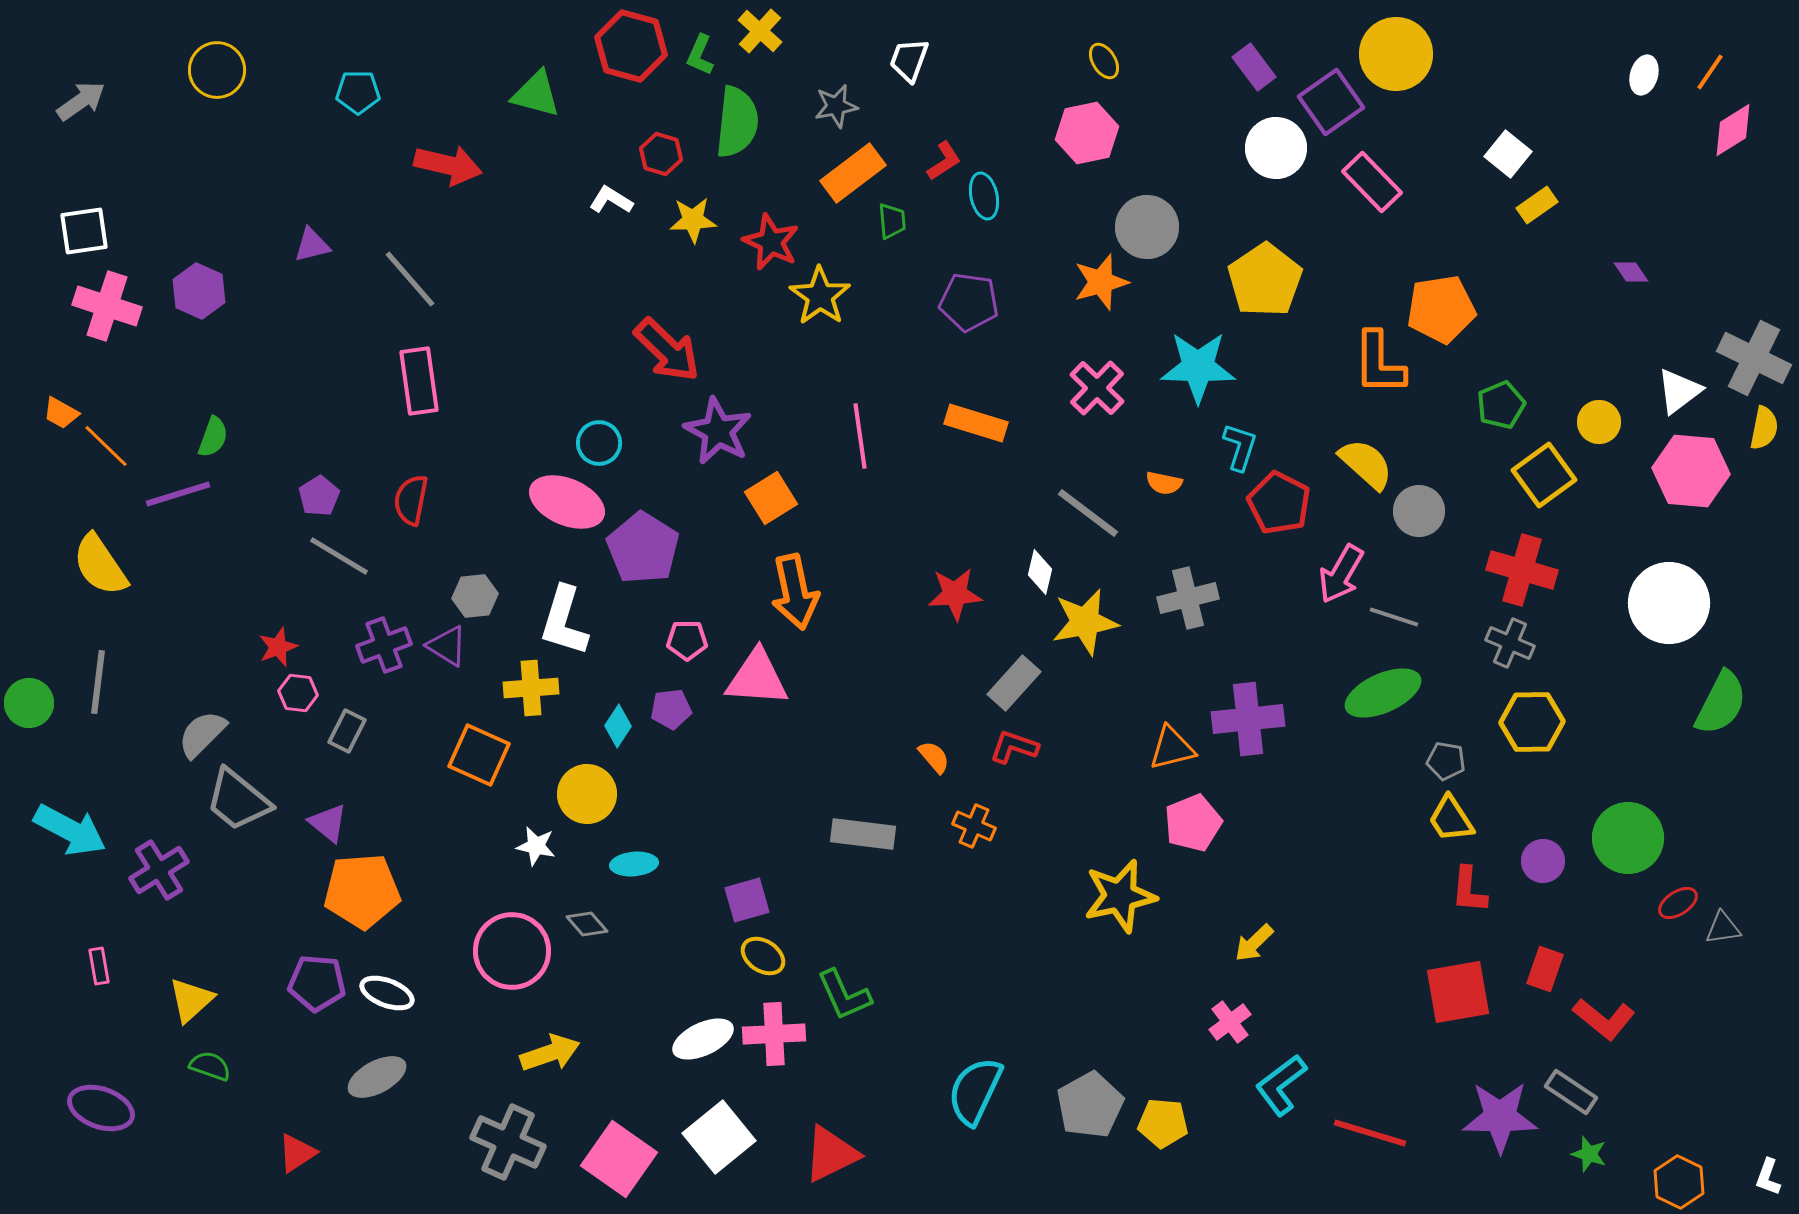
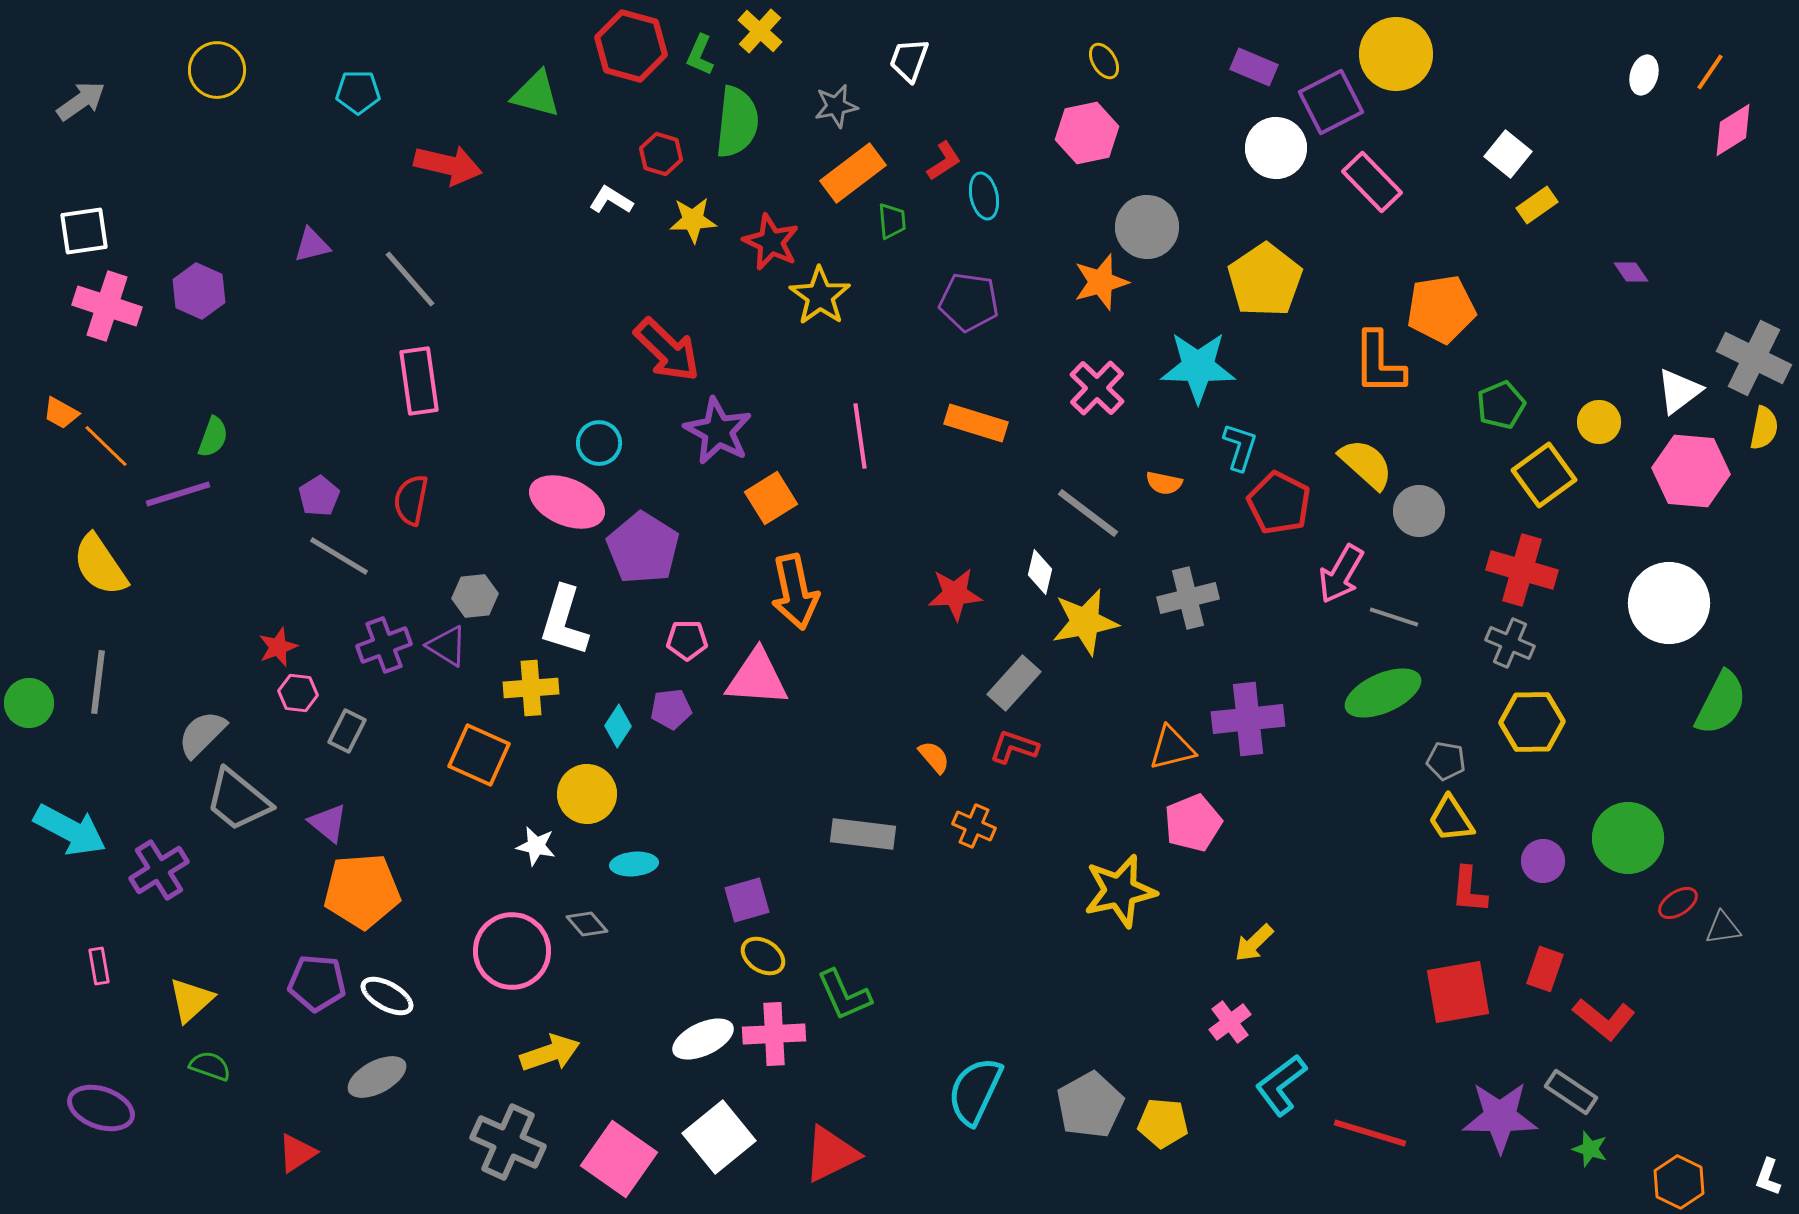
purple rectangle at (1254, 67): rotated 30 degrees counterclockwise
purple square at (1331, 102): rotated 8 degrees clockwise
yellow star at (1120, 896): moved 5 px up
white ellipse at (387, 993): moved 3 px down; rotated 8 degrees clockwise
green star at (1589, 1154): moved 1 px right, 5 px up
